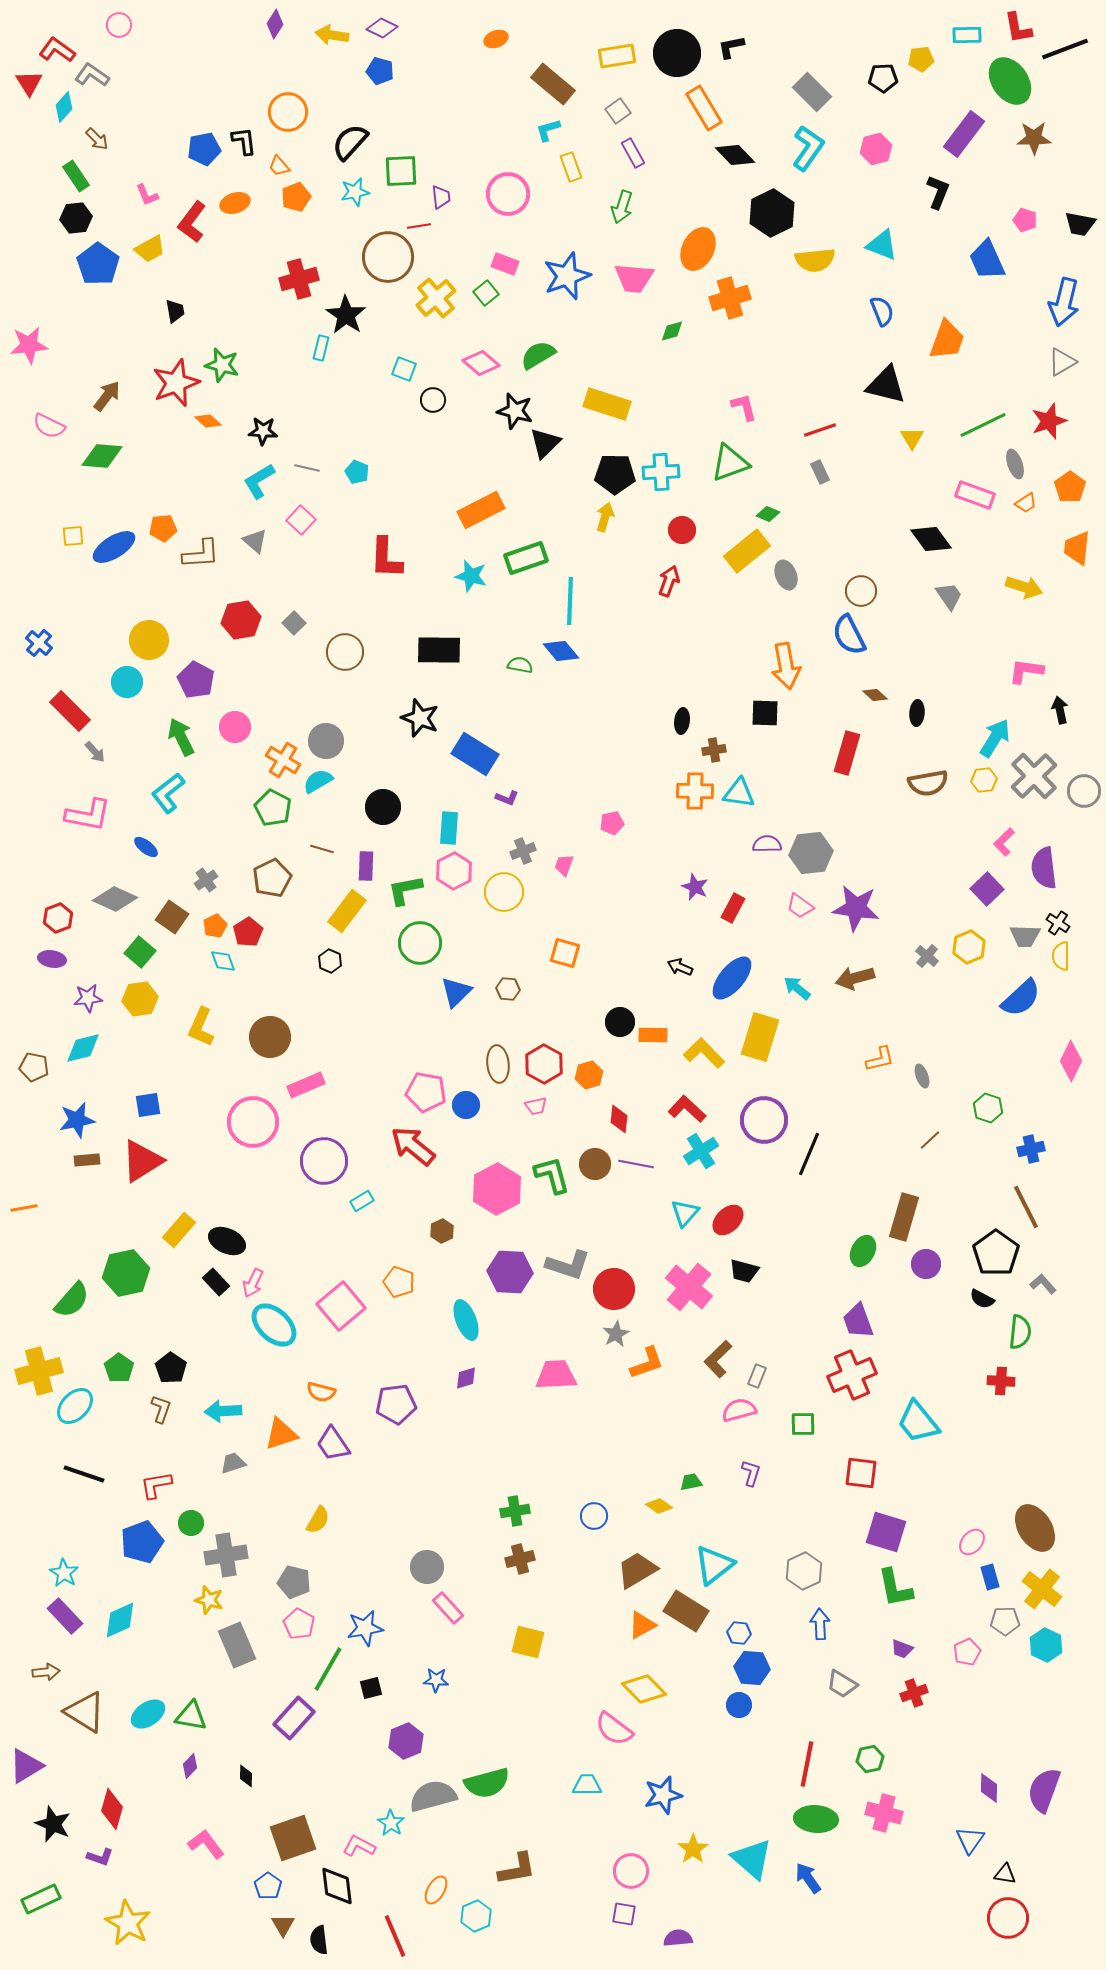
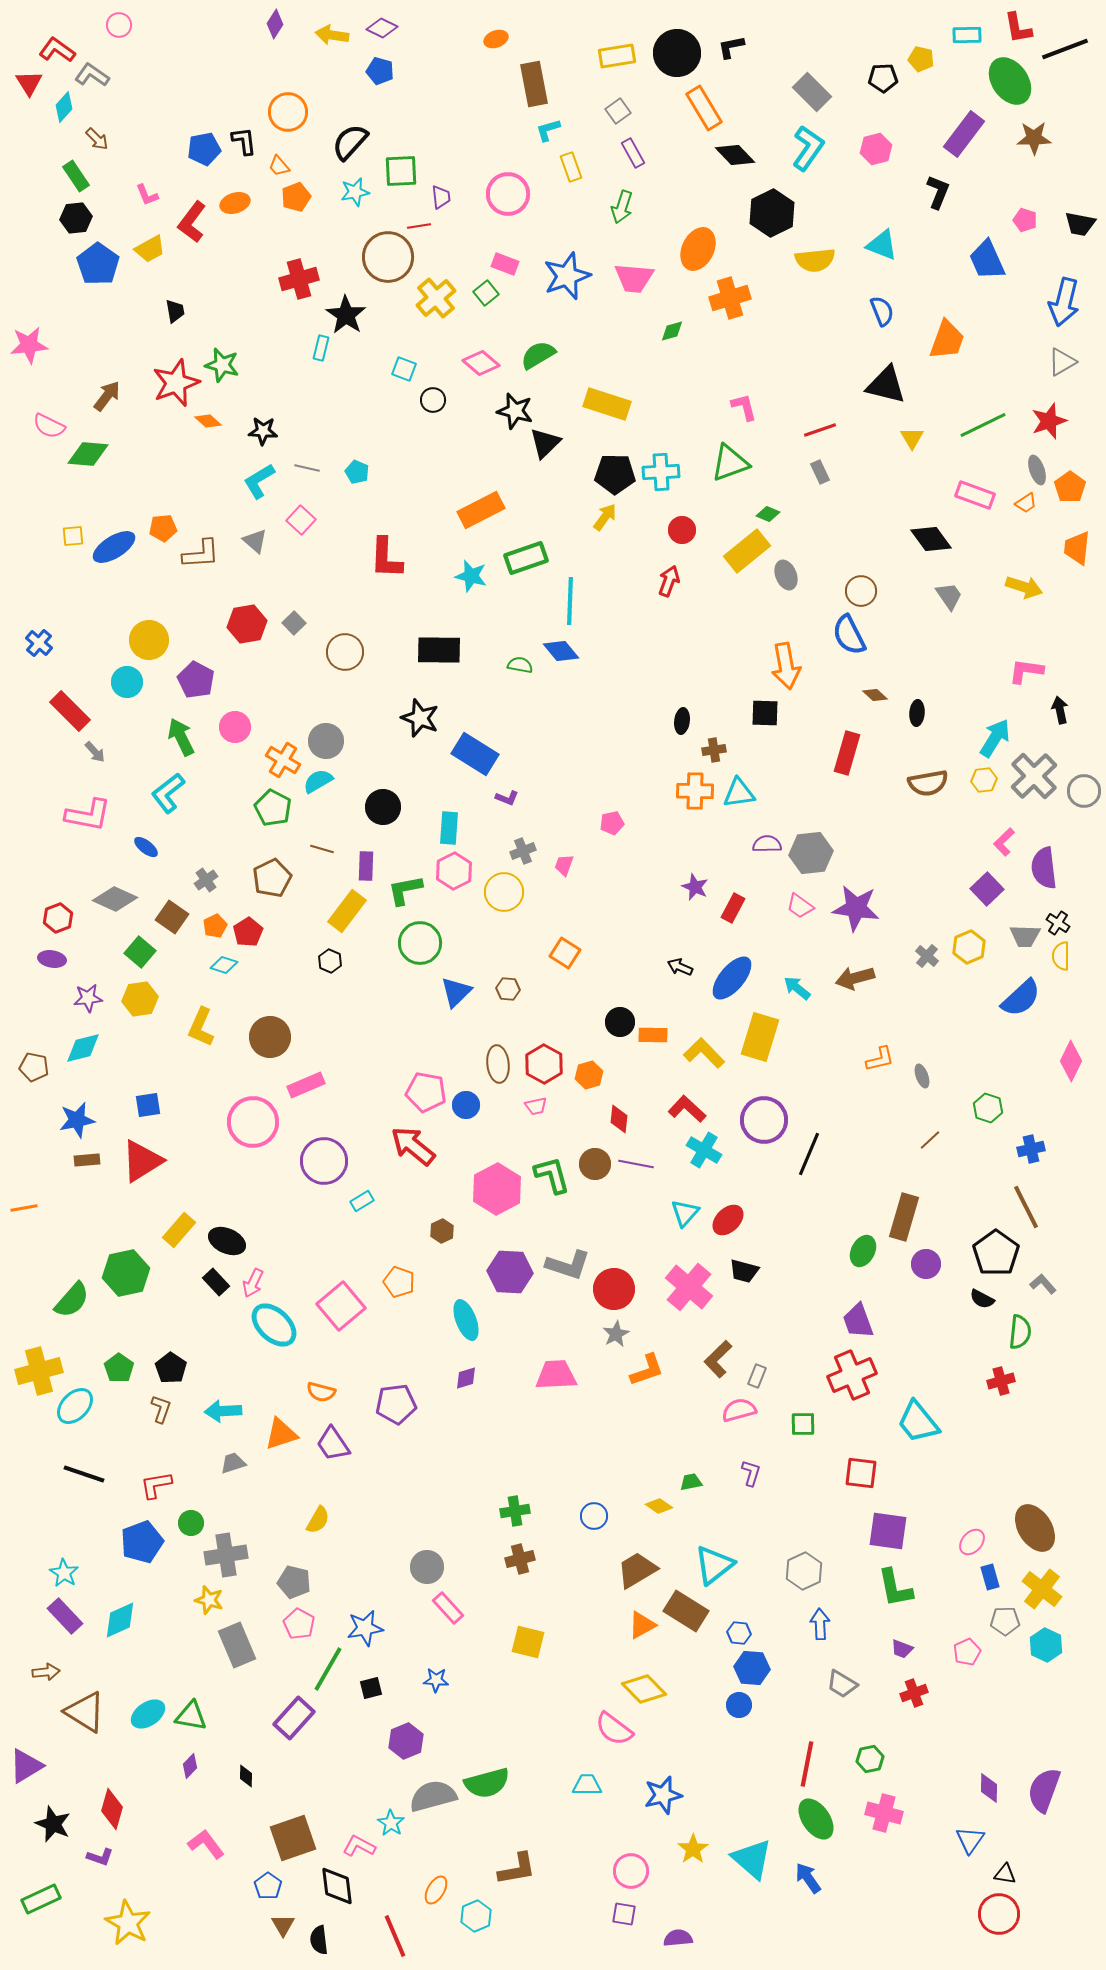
yellow pentagon at (921, 59): rotated 20 degrees clockwise
brown rectangle at (553, 84): moved 19 px left; rotated 39 degrees clockwise
green diamond at (102, 456): moved 14 px left, 2 px up
gray ellipse at (1015, 464): moved 22 px right, 6 px down
yellow arrow at (605, 517): rotated 20 degrees clockwise
red hexagon at (241, 620): moved 6 px right, 4 px down
cyan triangle at (739, 793): rotated 16 degrees counterclockwise
orange square at (565, 953): rotated 16 degrees clockwise
cyan diamond at (223, 961): moved 1 px right, 4 px down; rotated 52 degrees counterclockwise
cyan cross at (701, 1151): moved 3 px right, 1 px up; rotated 28 degrees counterclockwise
orange L-shape at (647, 1363): moved 7 px down
red cross at (1001, 1381): rotated 20 degrees counterclockwise
purple square at (886, 1532): moved 2 px right, 1 px up; rotated 9 degrees counterclockwise
green ellipse at (816, 1819): rotated 51 degrees clockwise
red circle at (1008, 1918): moved 9 px left, 4 px up
